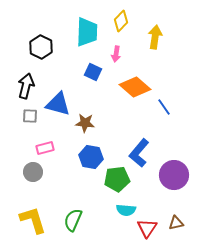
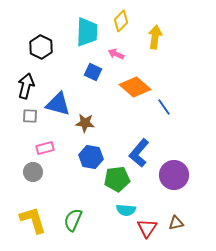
pink arrow: rotated 105 degrees clockwise
